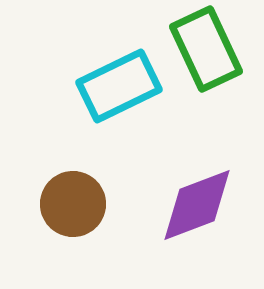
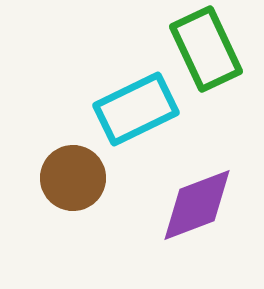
cyan rectangle: moved 17 px right, 23 px down
brown circle: moved 26 px up
